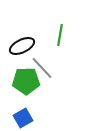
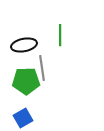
green line: rotated 10 degrees counterclockwise
black ellipse: moved 2 px right, 1 px up; rotated 15 degrees clockwise
gray line: rotated 35 degrees clockwise
